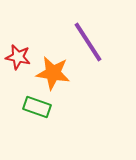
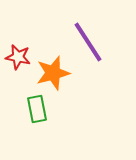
orange star: rotated 24 degrees counterclockwise
green rectangle: moved 2 px down; rotated 60 degrees clockwise
